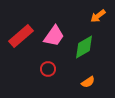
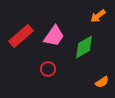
orange semicircle: moved 14 px right
